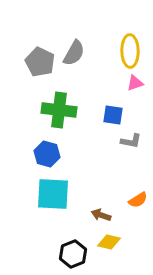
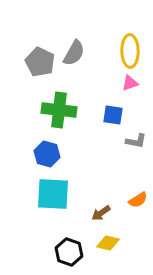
pink triangle: moved 5 px left
gray L-shape: moved 5 px right
brown arrow: moved 2 px up; rotated 54 degrees counterclockwise
yellow diamond: moved 1 px left, 1 px down
black hexagon: moved 4 px left, 2 px up; rotated 20 degrees counterclockwise
